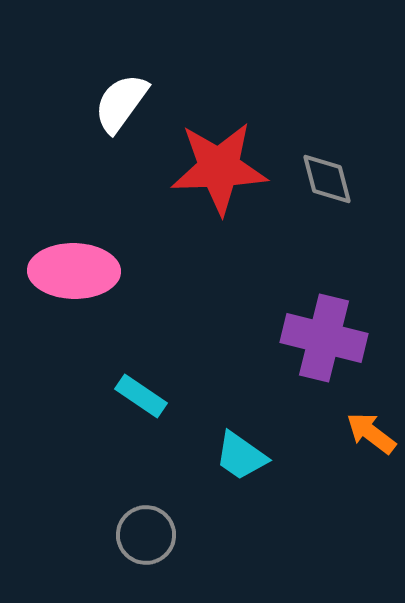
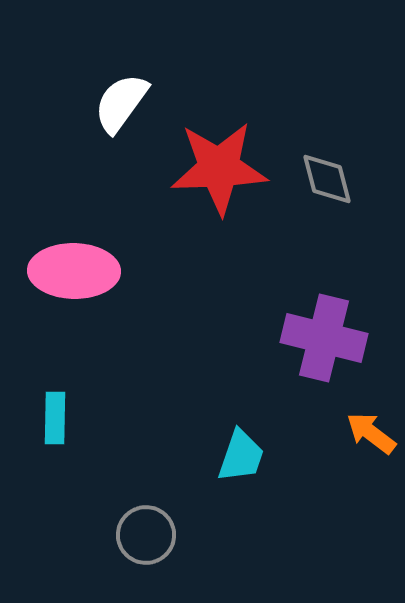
cyan rectangle: moved 86 px left, 22 px down; rotated 57 degrees clockwise
cyan trapezoid: rotated 106 degrees counterclockwise
